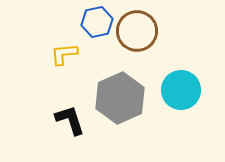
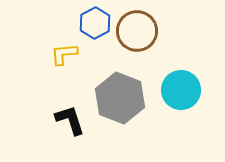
blue hexagon: moved 2 px left, 1 px down; rotated 16 degrees counterclockwise
gray hexagon: rotated 15 degrees counterclockwise
